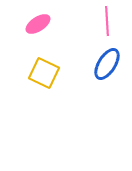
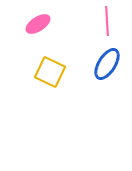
yellow square: moved 6 px right, 1 px up
